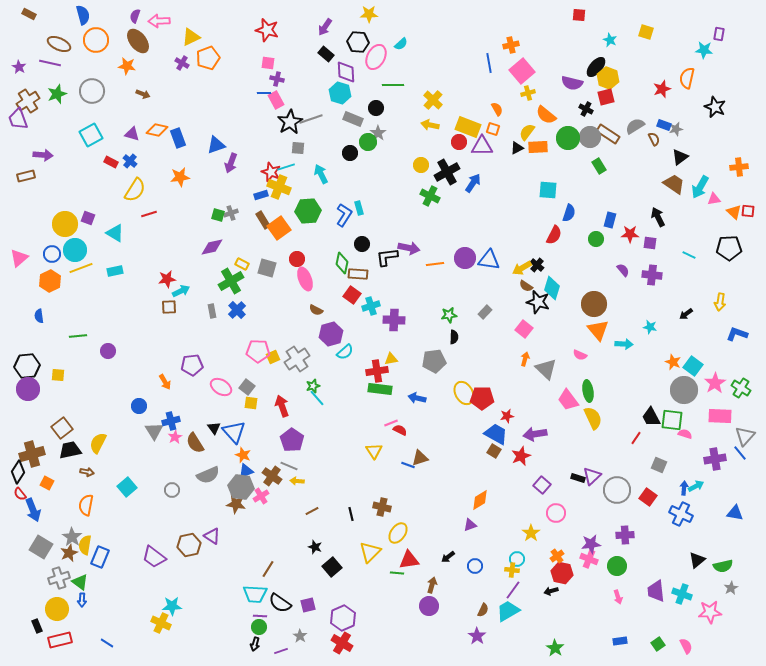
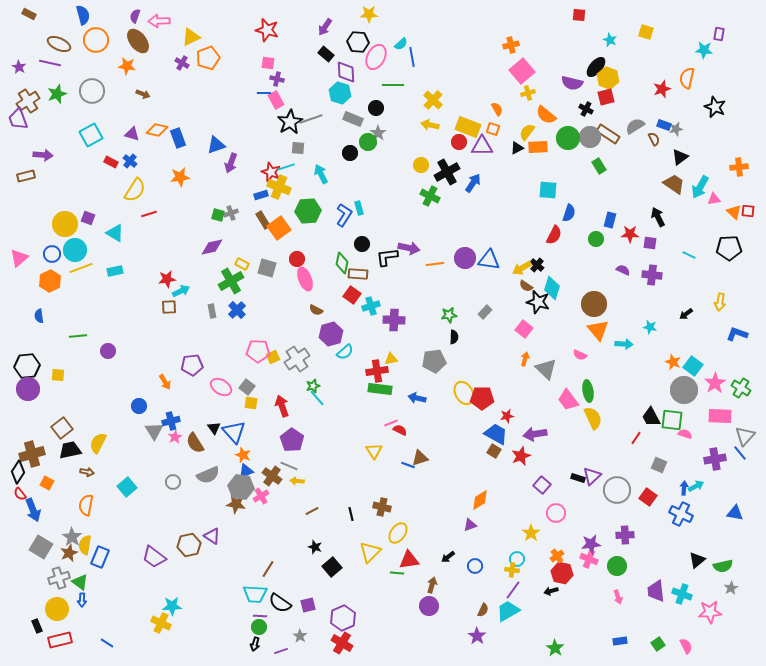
blue line at (489, 63): moved 77 px left, 6 px up
purple semicircle at (623, 270): rotated 24 degrees counterclockwise
gray circle at (172, 490): moved 1 px right, 8 px up
